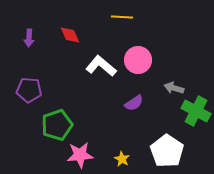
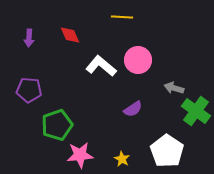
purple semicircle: moved 1 px left, 6 px down
green cross: rotated 8 degrees clockwise
